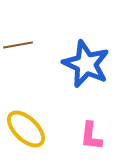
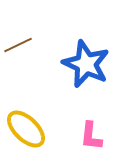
brown line: rotated 16 degrees counterclockwise
